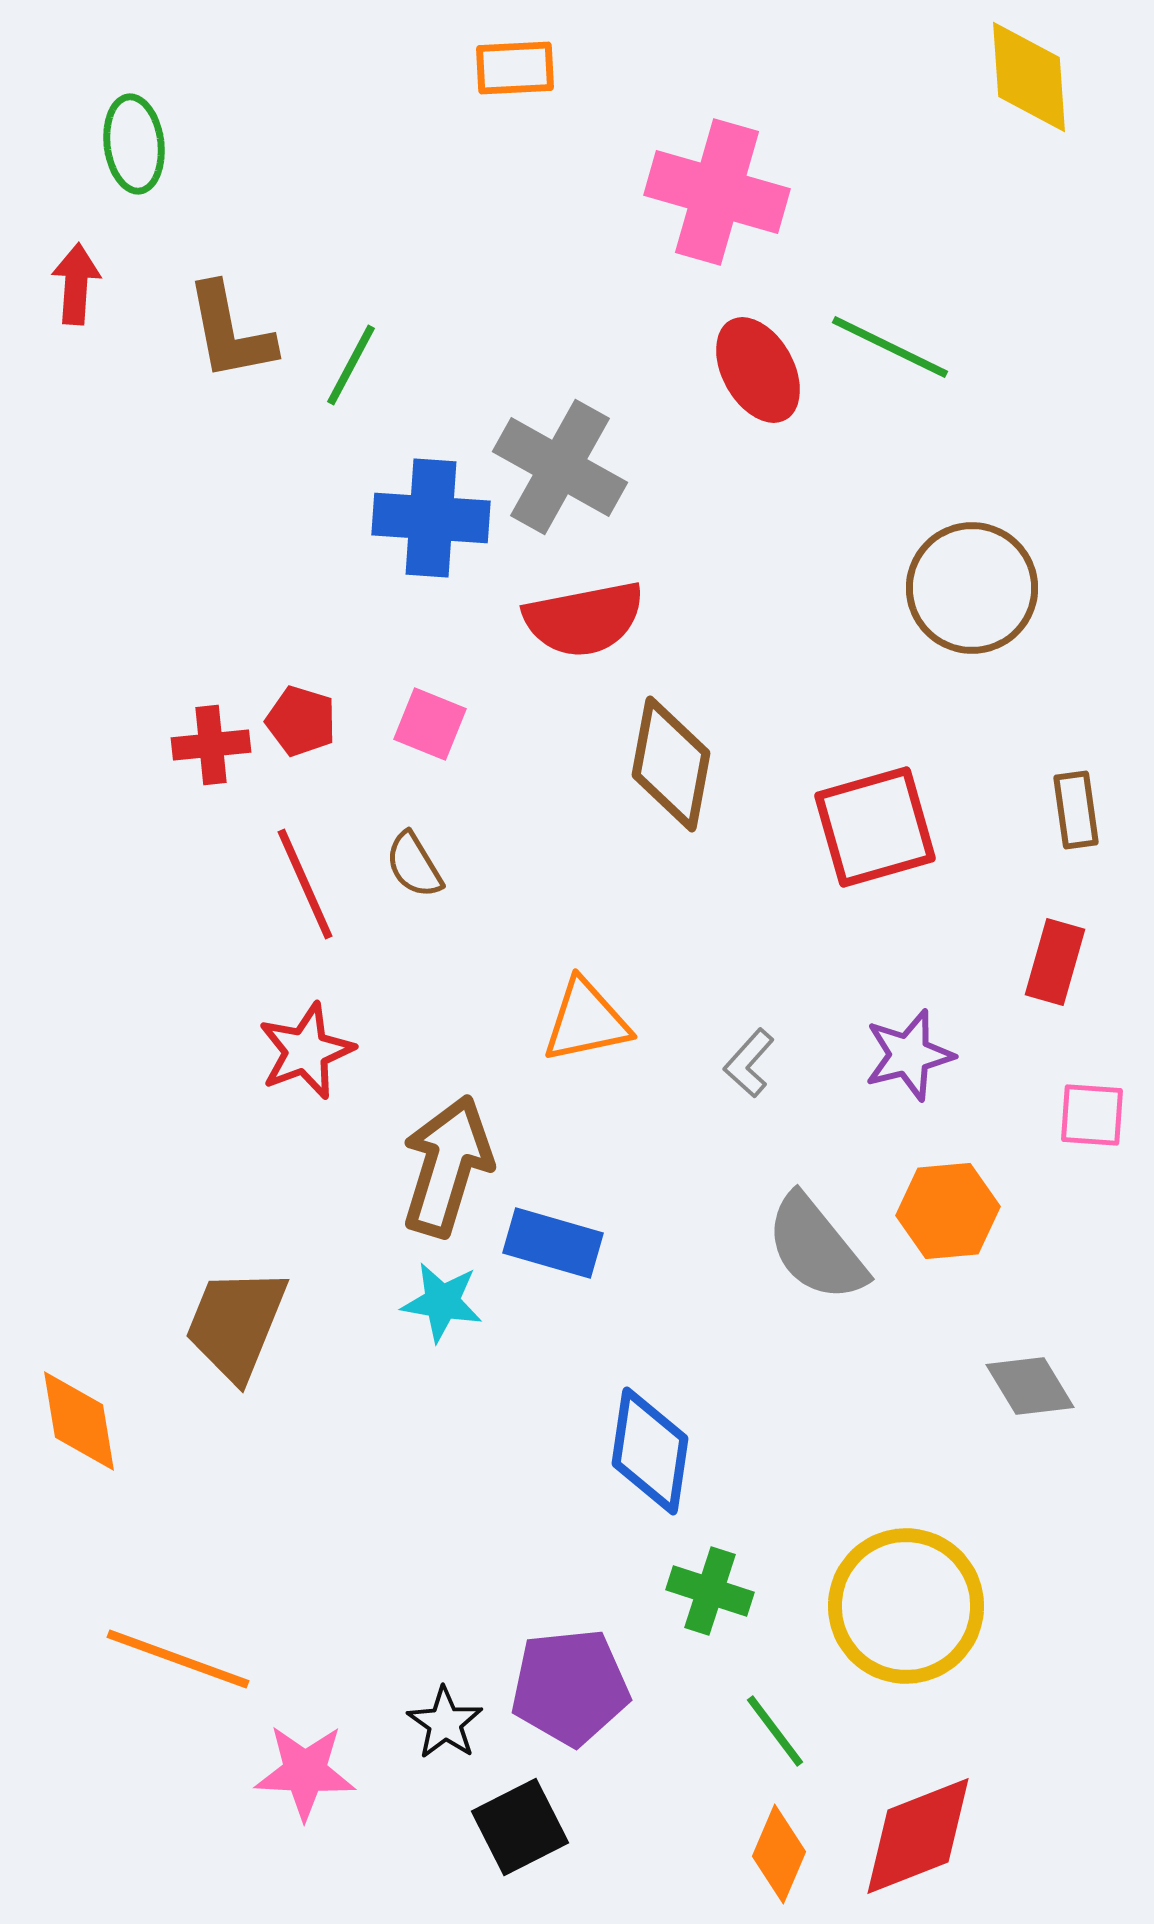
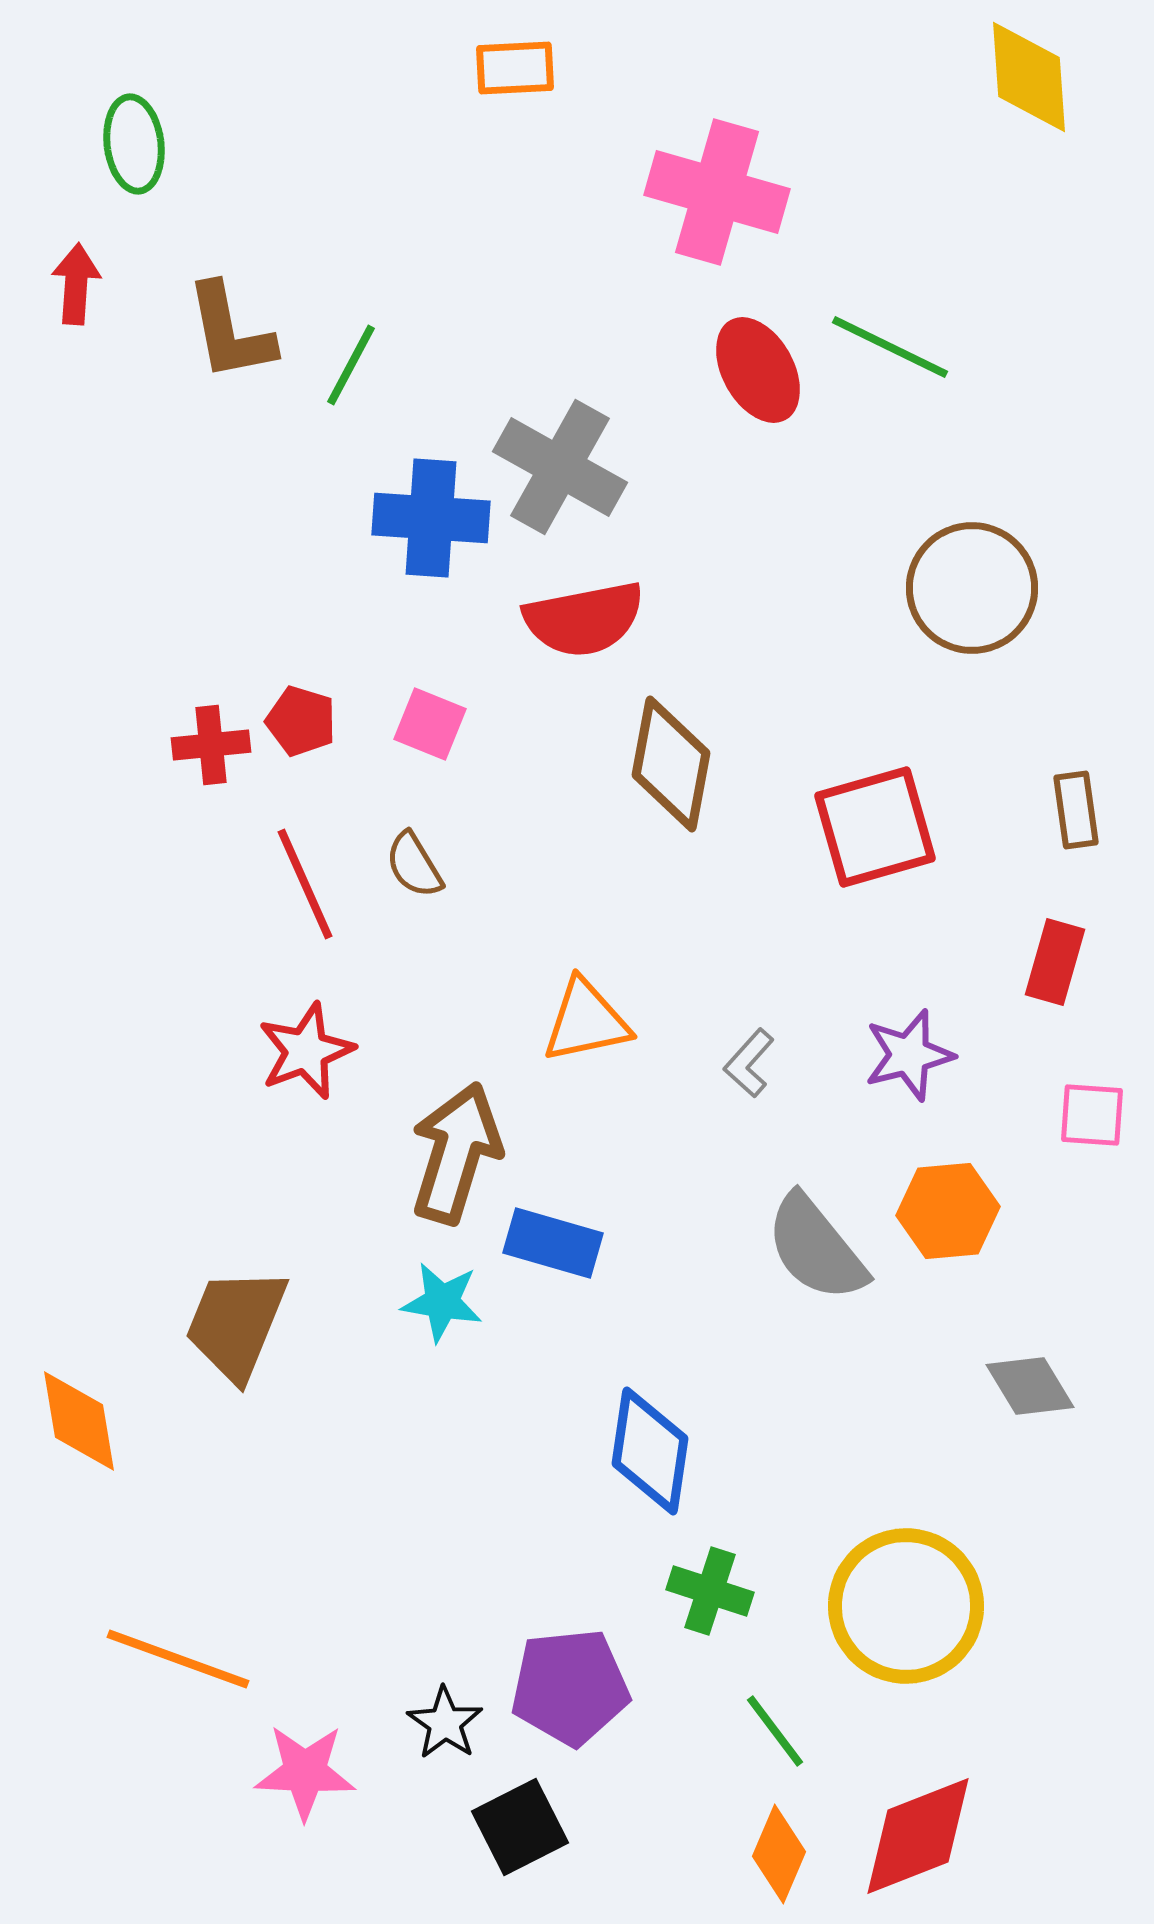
brown arrow at (447, 1166): moved 9 px right, 13 px up
